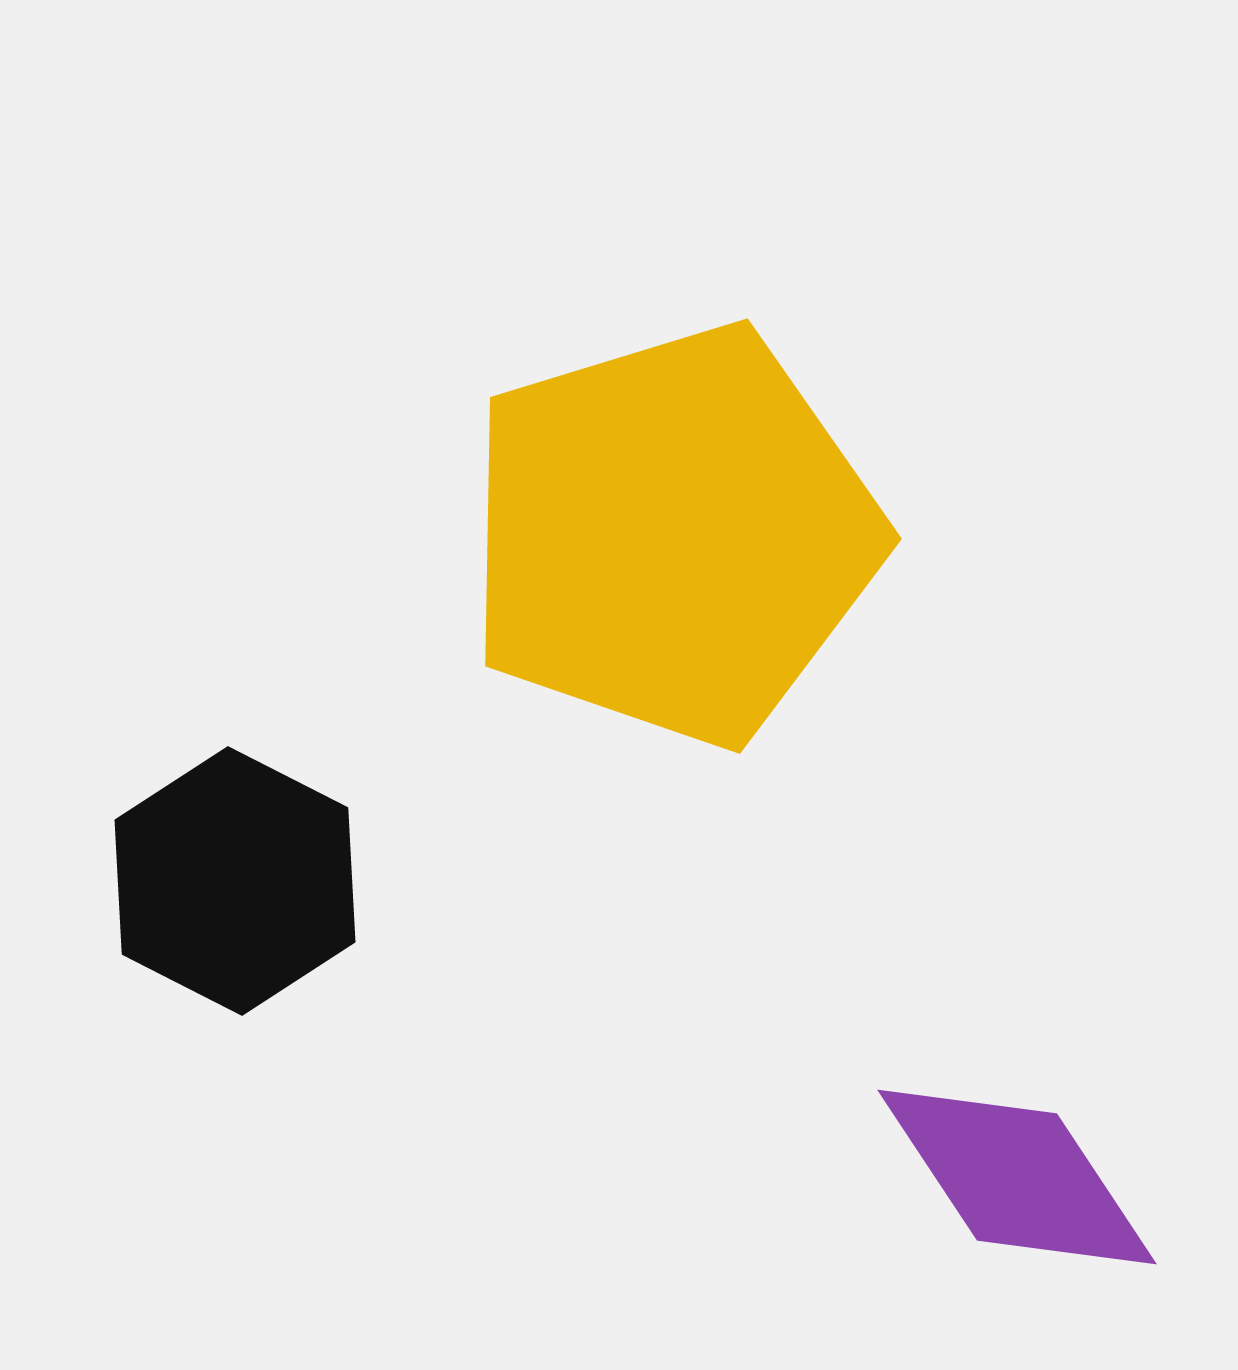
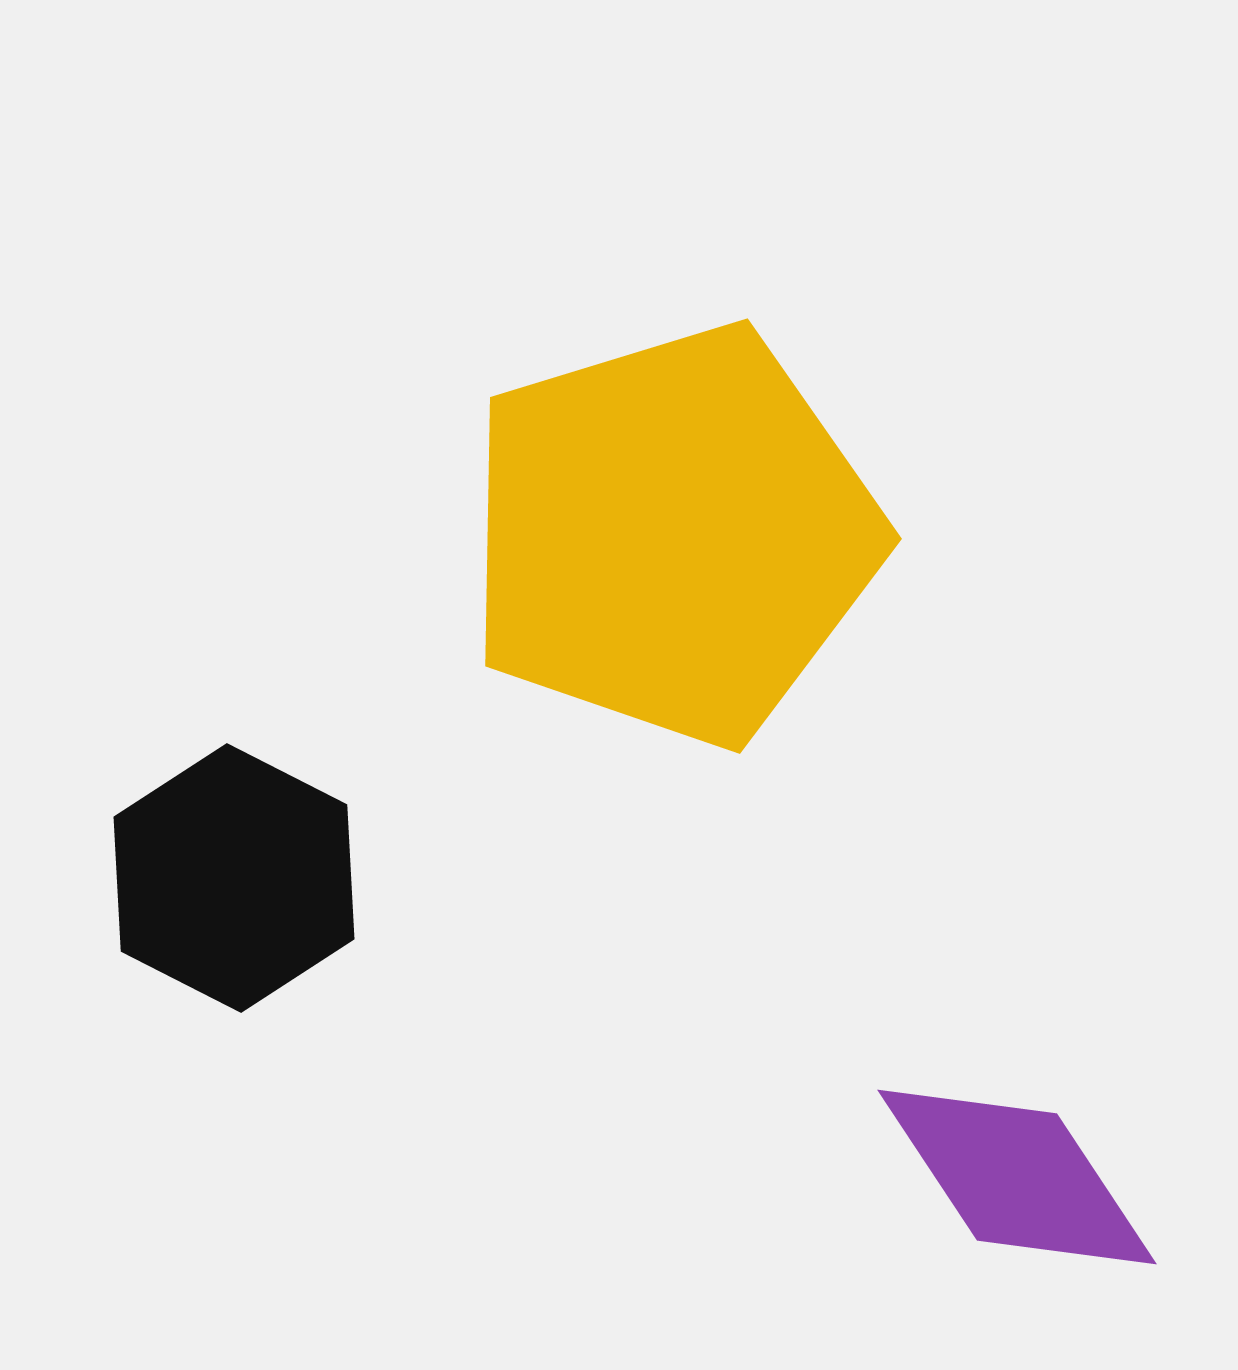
black hexagon: moved 1 px left, 3 px up
